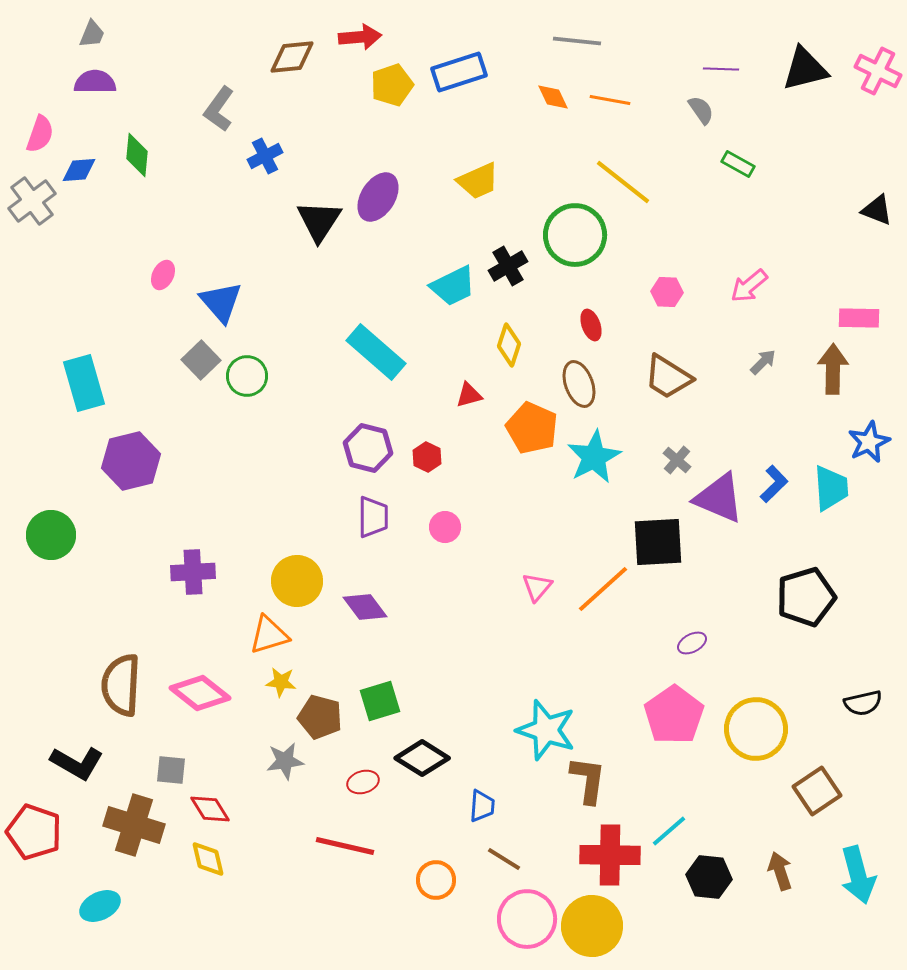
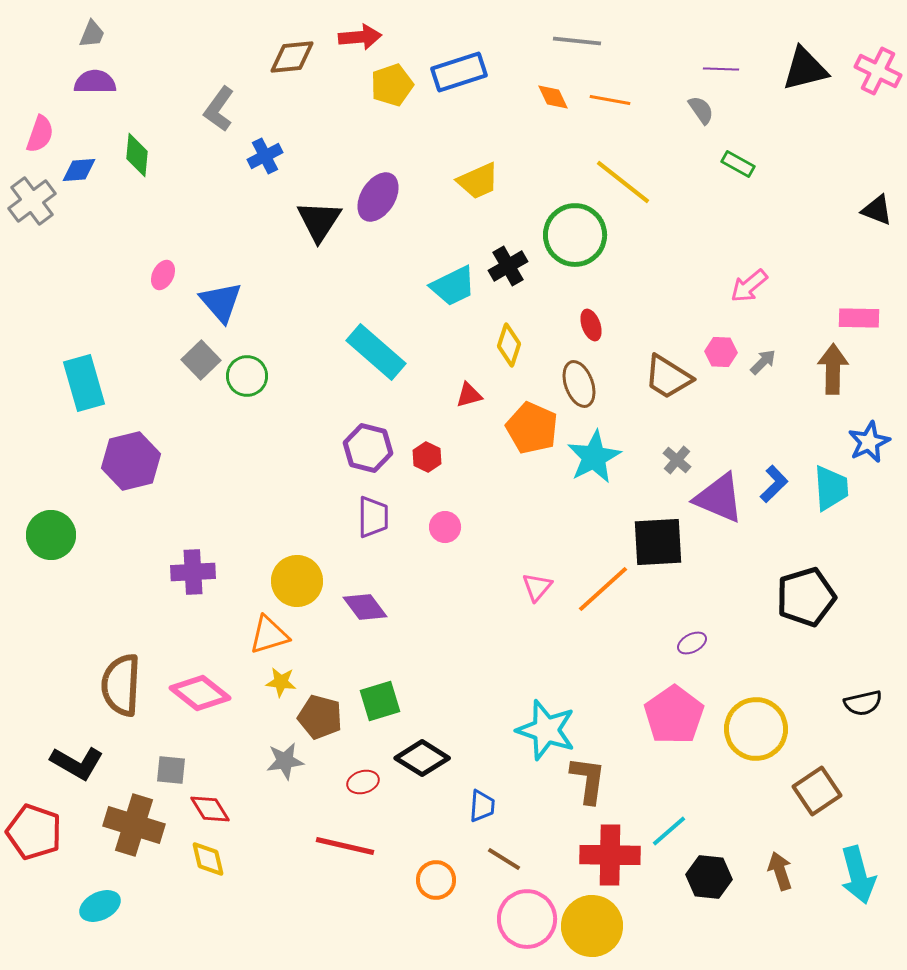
pink hexagon at (667, 292): moved 54 px right, 60 px down
